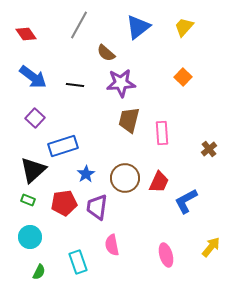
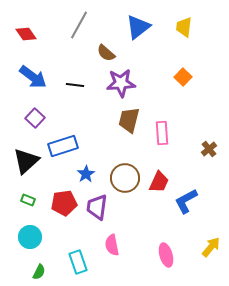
yellow trapezoid: rotated 35 degrees counterclockwise
black triangle: moved 7 px left, 9 px up
